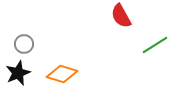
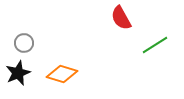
red semicircle: moved 2 px down
gray circle: moved 1 px up
